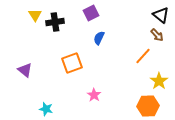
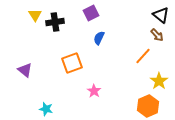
pink star: moved 4 px up
orange hexagon: rotated 20 degrees counterclockwise
